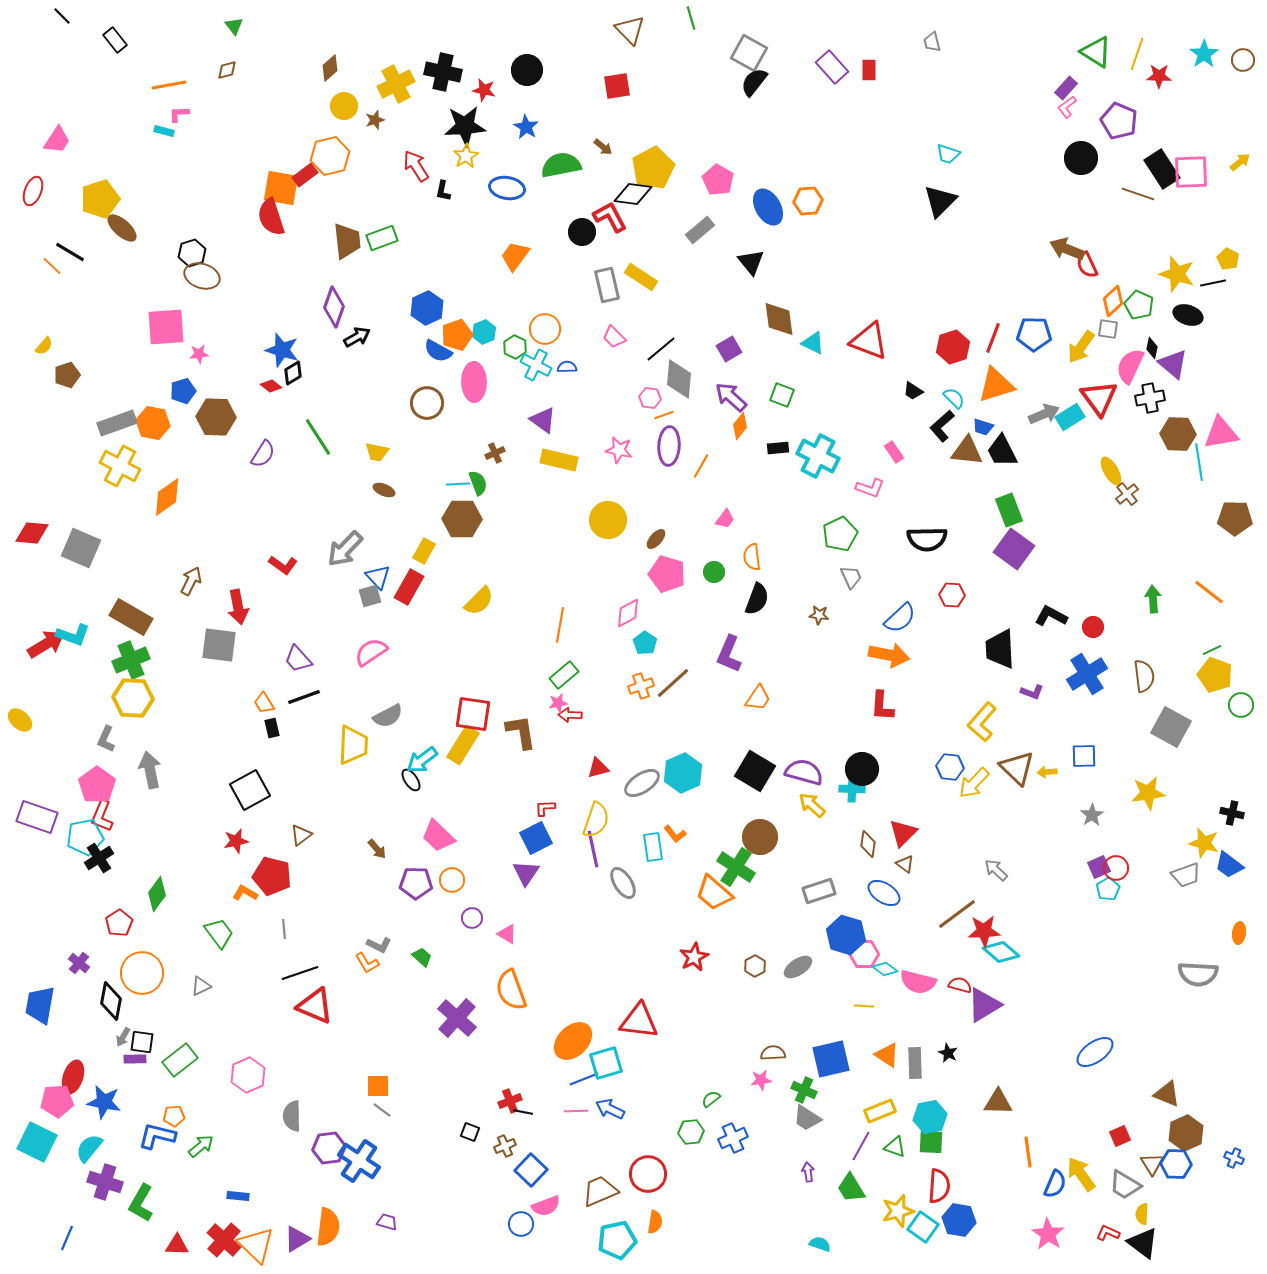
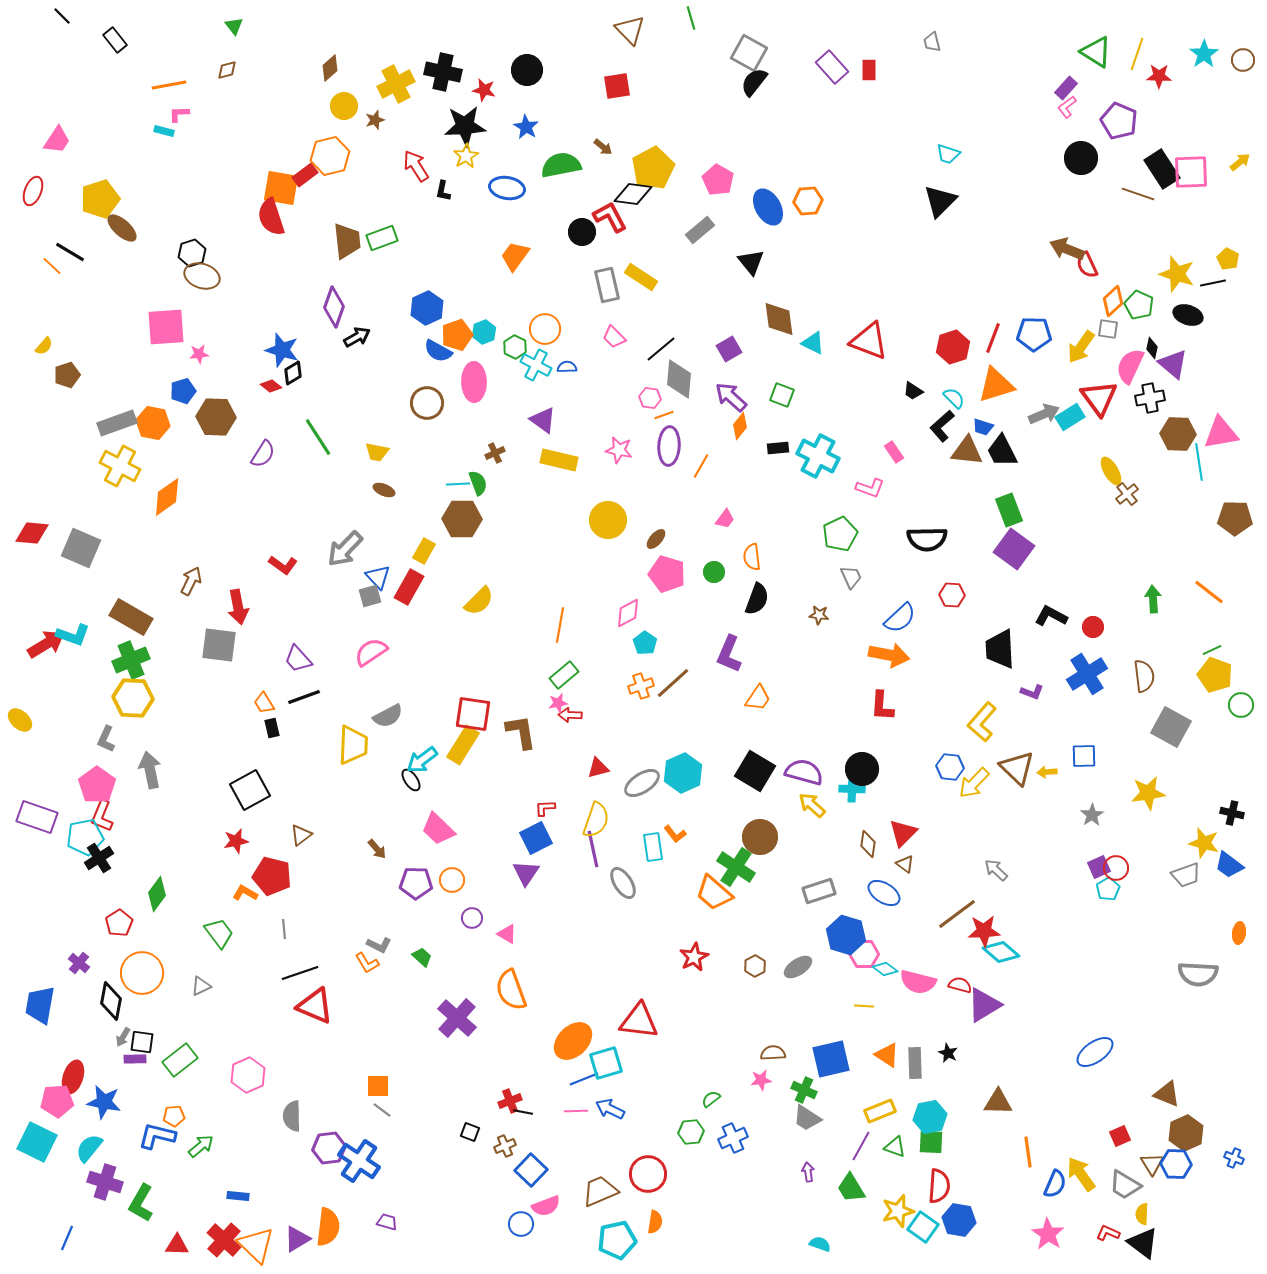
pink trapezoid at (438, 836): moved 7 px up
